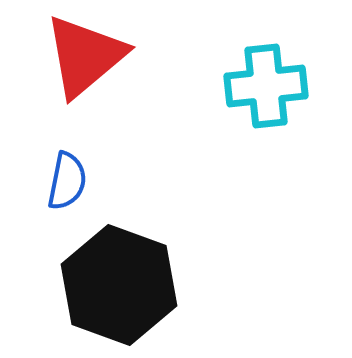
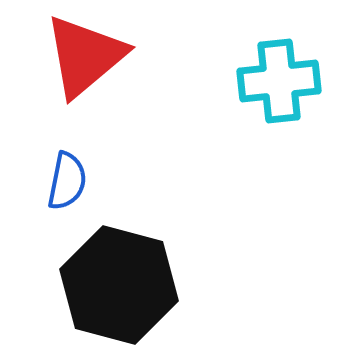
cyan cross: moved 13 px right, 5 px up
black hexagon: rotated 5 degrees counterclockwise
